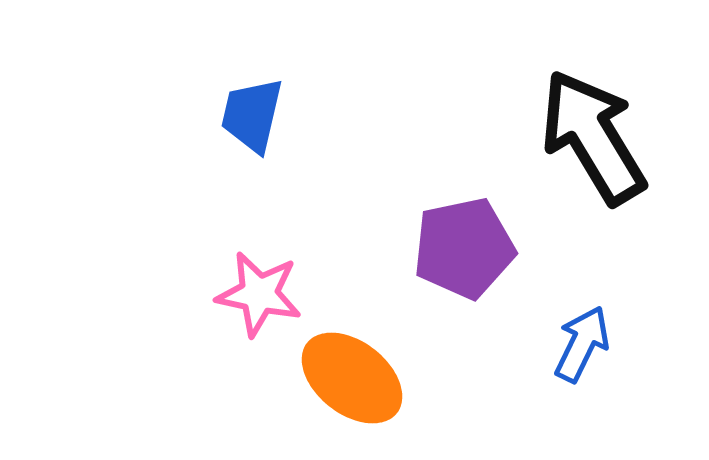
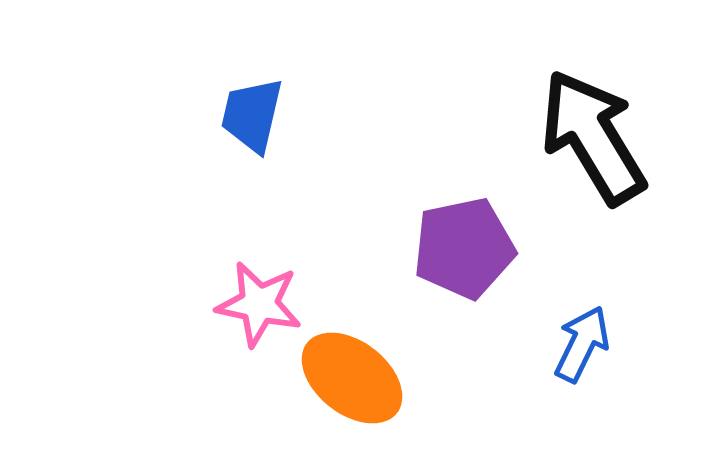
pink star: moved 10 px down
